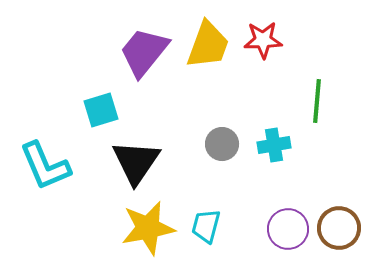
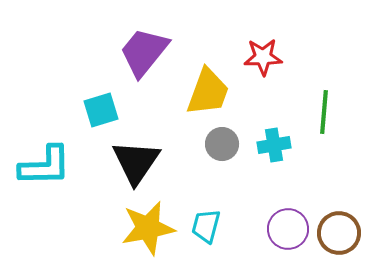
red star: moved 17 px down
yellow trapezoid: moved 47 px down
green line: moved 7 px right, 11 px down
cyan L-shape: rotated 68 degrees counterclockwise
brown circle: moved 5 px down
